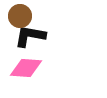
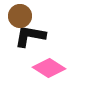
pink diamond: moved 23 px right; rotated 28 degrees clockwise
